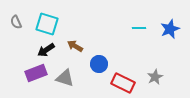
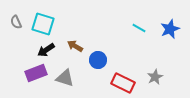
cyan square: moved 4 px left
cyan line: rotated 32 degrees clockwise
blue circle: moved 1 px left, 4 px up
